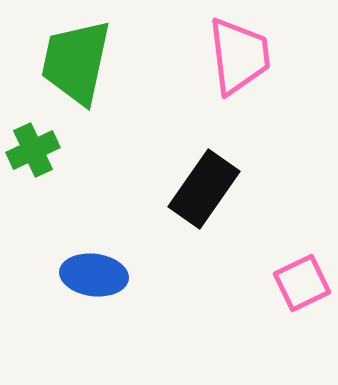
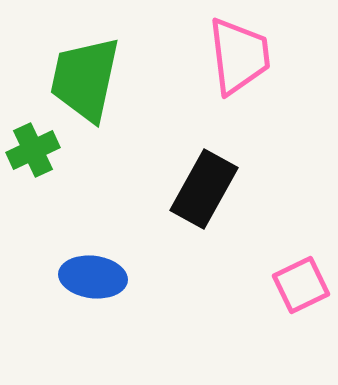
green trapezoid: moved 9 px right, 17 px down
black rectangle: rotated 6 degrees counterclockwise
blue ellipse: moved 1 px left, 2 px down
pink square: moved 1 px left, 2 px down
